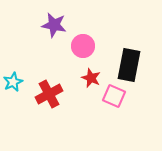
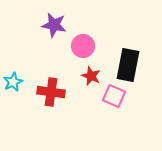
black rectangle: moved 1 px left
red star: moved 2 px up
red cross: moved 2 px right, 2 px up; rotated 36 degrees clockwise
